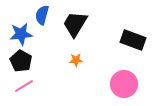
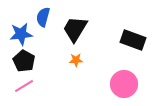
blue semicircle: moved 1 px right, 2 px down
black trapezoid: moved 5 px down
black pentagon: moved 3 px right
